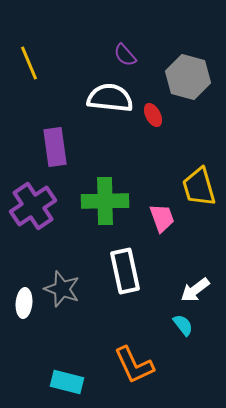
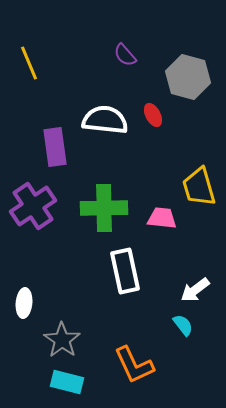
white semicircle: moved 5 px left, 22 px down
green cross: moved 1 px left, 7 px down
pink trapezoid: rotated 64 degrees counterclockwise
gray star: moved 51 px down; rotated 15 degrees clockwise
